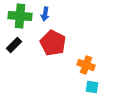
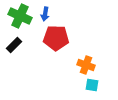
green cross: rotated 20 degrees clockwise
red pentagon: moved 3 px right, 5 px up; rotated 25 degrees counterclockwise
cyan square: moved 2 px up
